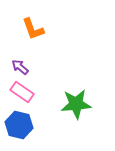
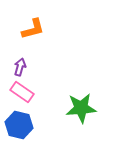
orange L-shape: rotated 85 degrees counterclockwise
purple arrow: rotated 66 degrees clockwise
green star: moved 5 px right, 4 px down
